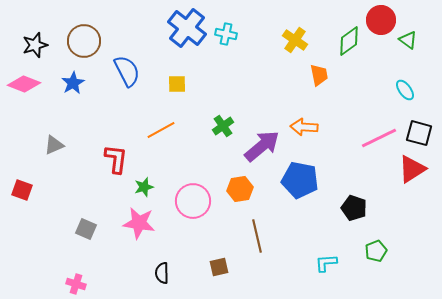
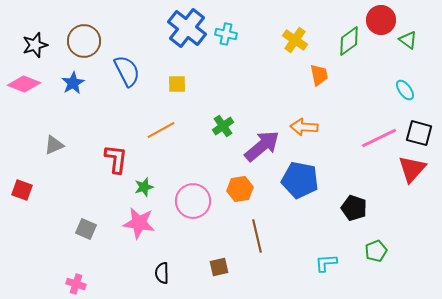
red triangle: rotated 16 degrees counterclockwise
